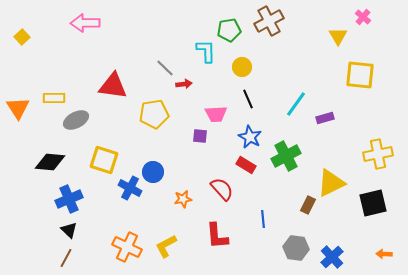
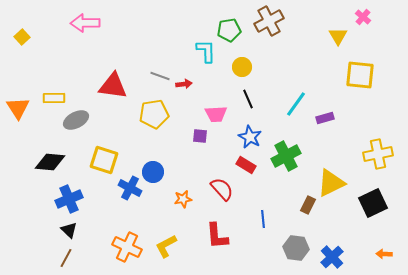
gray line at (165, 68): moved 5 px left, 8 px down; rotated 24 degrees counterclockwise
black square at (373, 203): rotated 12 degrees counterclockwise
